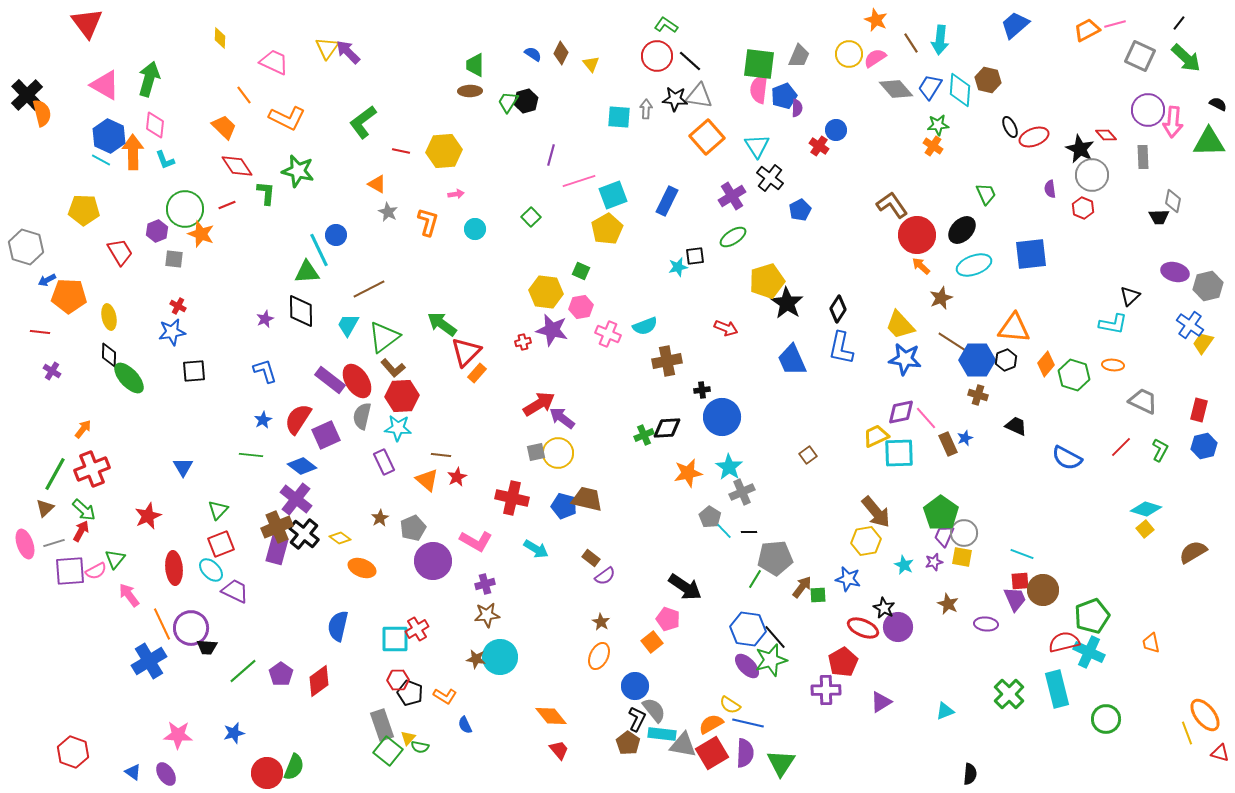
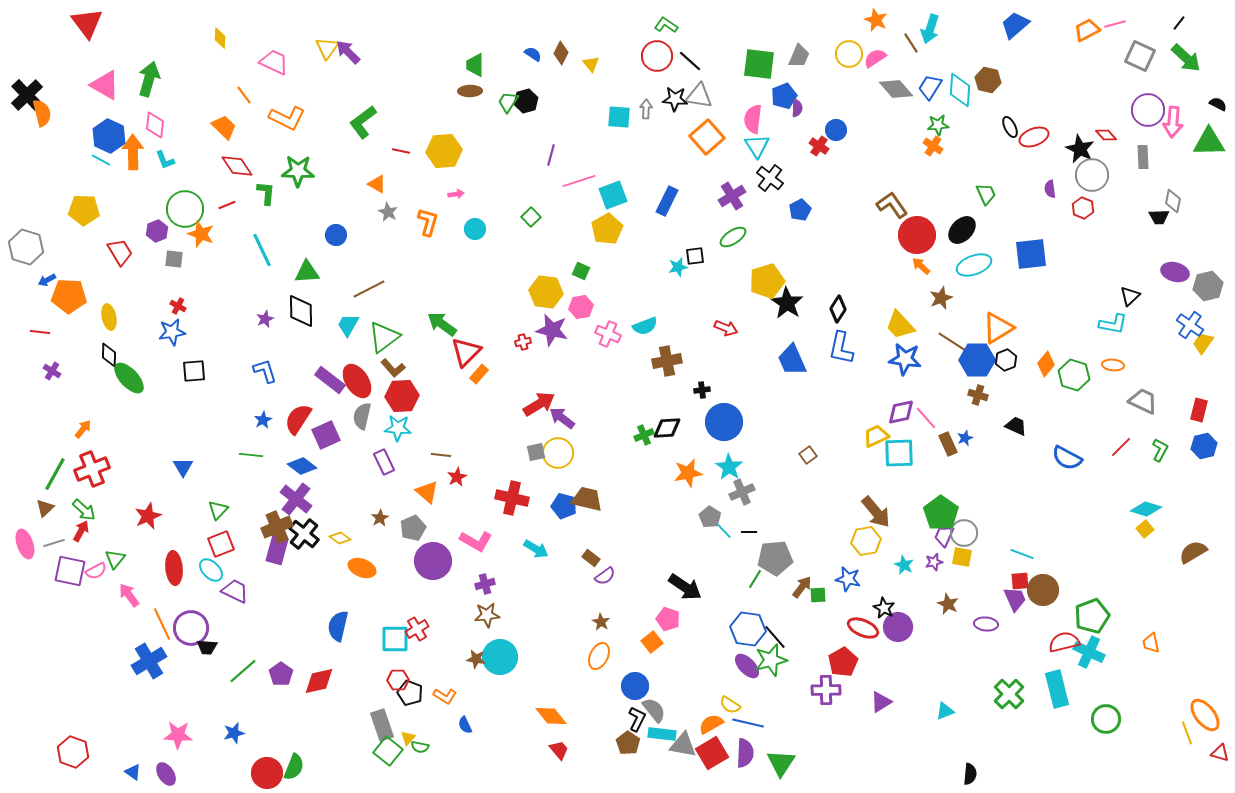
cyan arrow at (940, 40): moved 10 px left, 11 px up; rotated 12 degrees clockwise
pink semicircle at (759, 89): moved 6 px left, 30 px down
green star at (298, 171): rotated 12 degrees counterclockwise
cyan line at (319, 250): moved 57 px left
orange triangle at (1014, 328): moved 16 px left; rotated 36 degrees counterclockwise
orange rectangle at (477, 373): moved 2 px right, 1 px down
blue circle at (722, 417): moved 2 px right, 5 px down
orange triangle at (427, 480): moved 12 px down
purple square at (70, 571): rotated 16 degrees clockwise
red diamond at (319, 681): rotated 24 degrees clockwise
